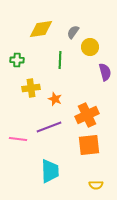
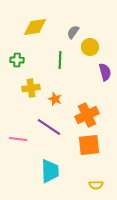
yellow diamond: moved 6 px left, 2 px up
purple line: rotated 55 degrees clockwise
